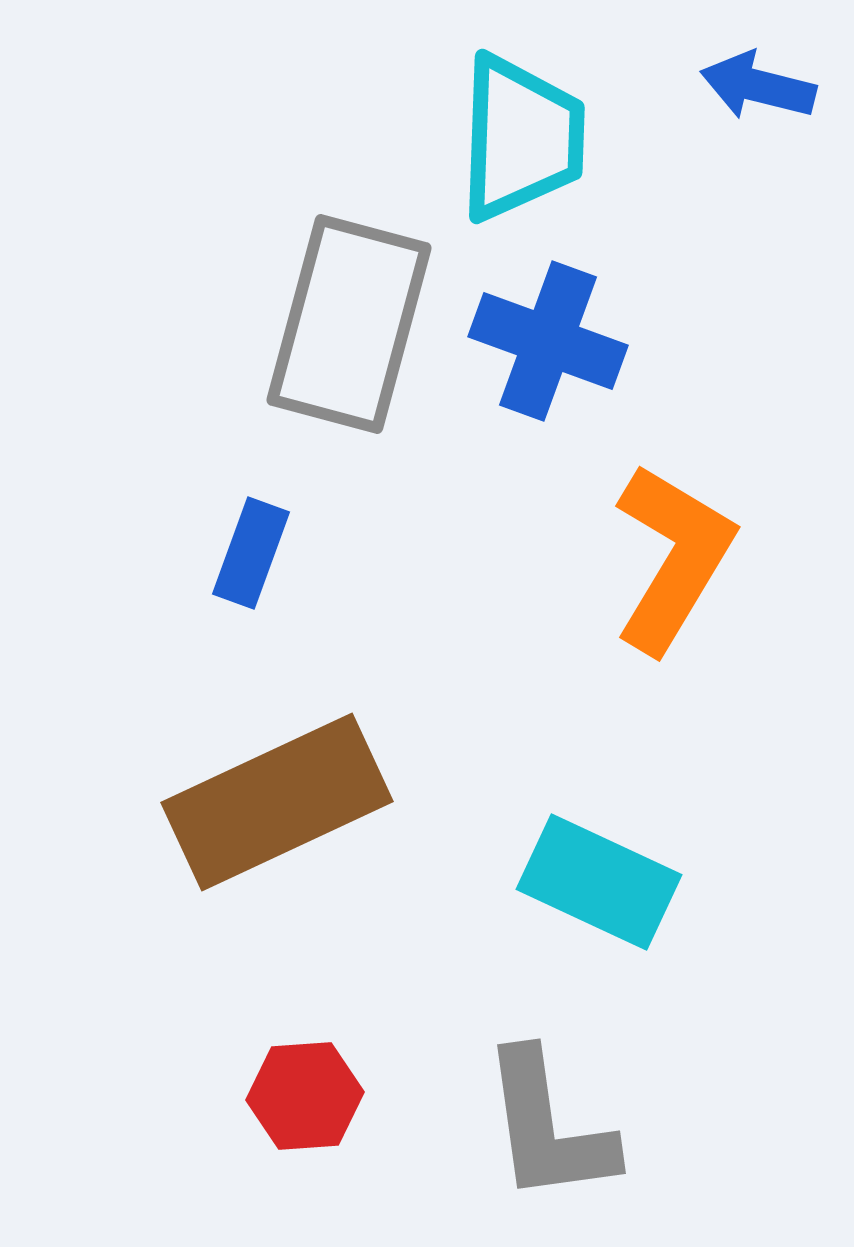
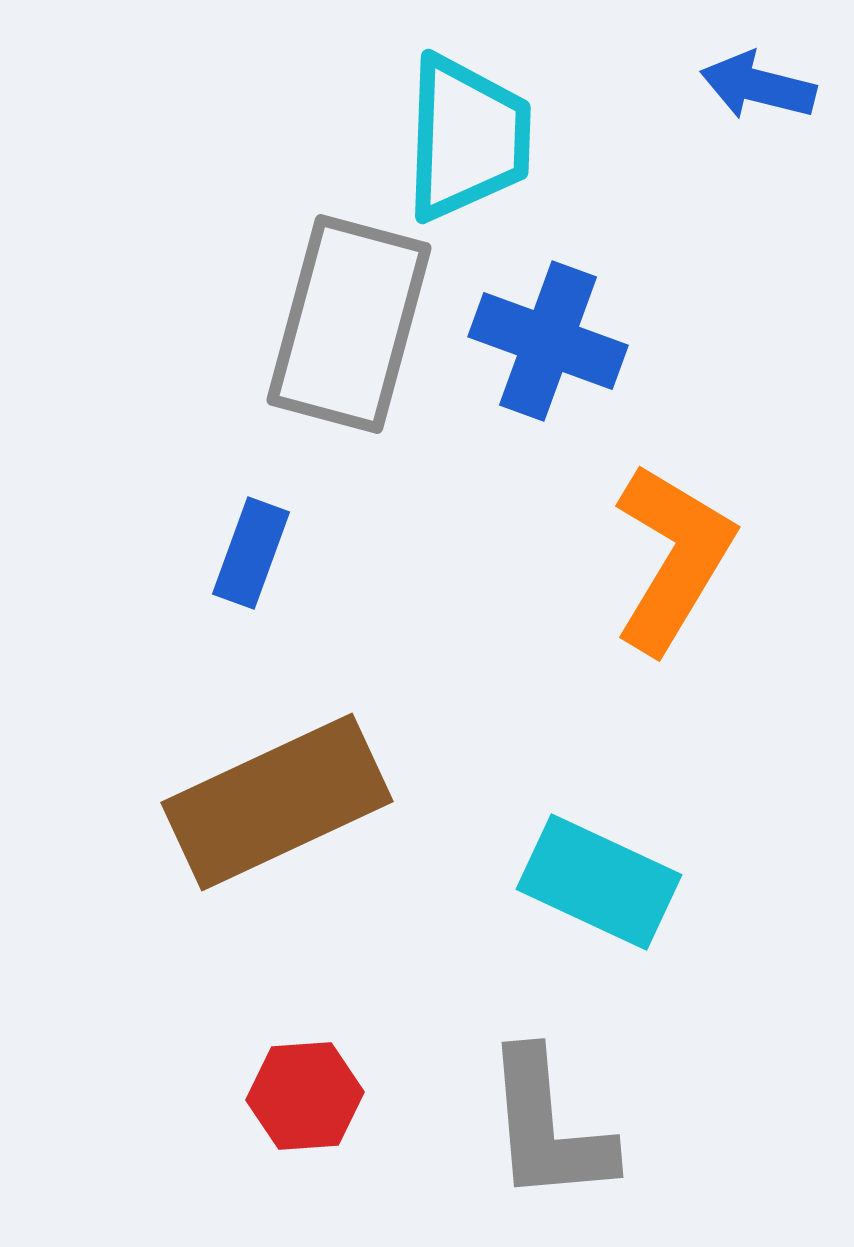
cyan trapezoid: moved 54 px left
gray L-shape: rotated 3 degrees clockwise
